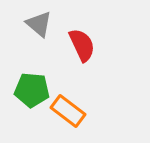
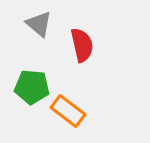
red semicircle: rotated 12 degrees clockwise
green pentagon: moved 3 px up
